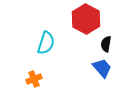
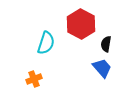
red hexagon: moved 5 px left, 5 px down
